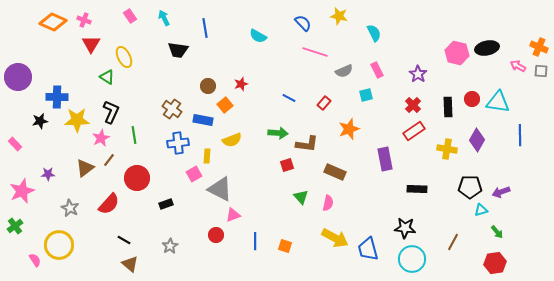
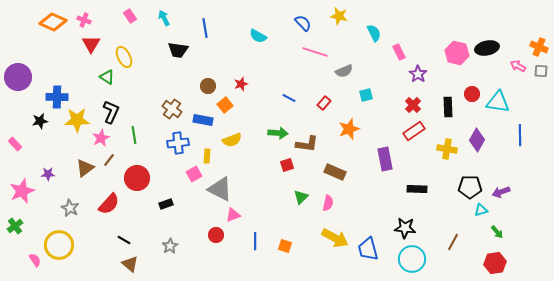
pink rectangle at (377, 70): moved 22 px right, 18 px up
red circle at (472, 99): moved 5 px up
green triangle at (301, 197): rotated 28 degrees clockwise
